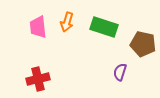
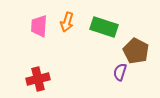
pink trapezoid: moved 1 px right, 1 px up; rotated 10 degrees clockwise
brown pentagon: moved 7 px left, 7 px down; rotated 15 degrees clockwise
